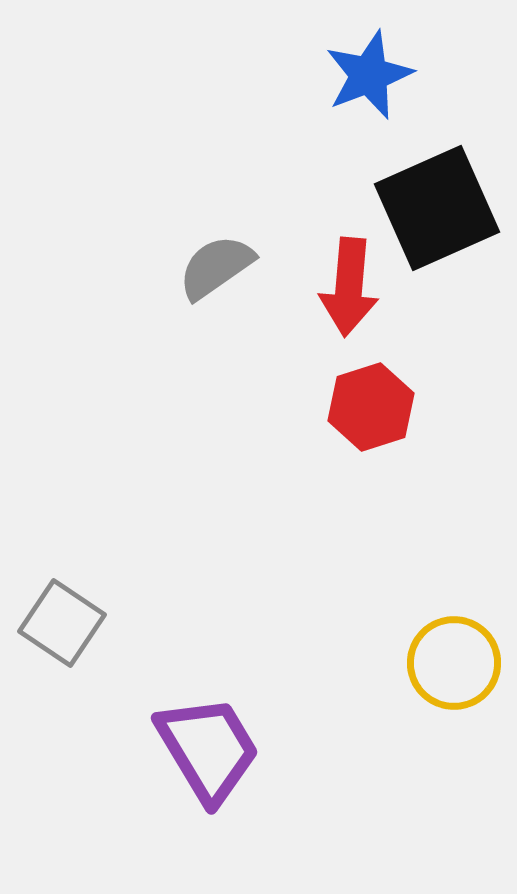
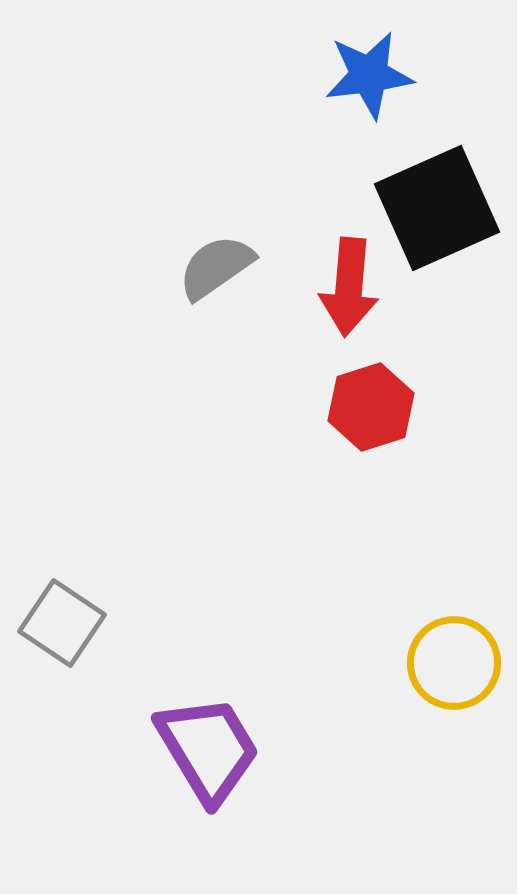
blue star: rotated 14 degrees clockwise
